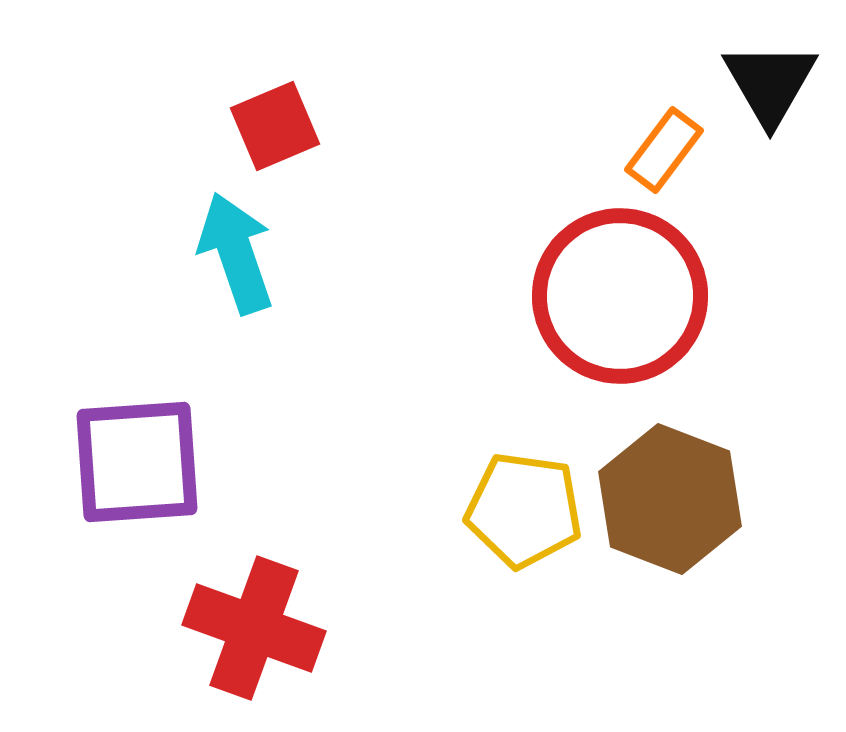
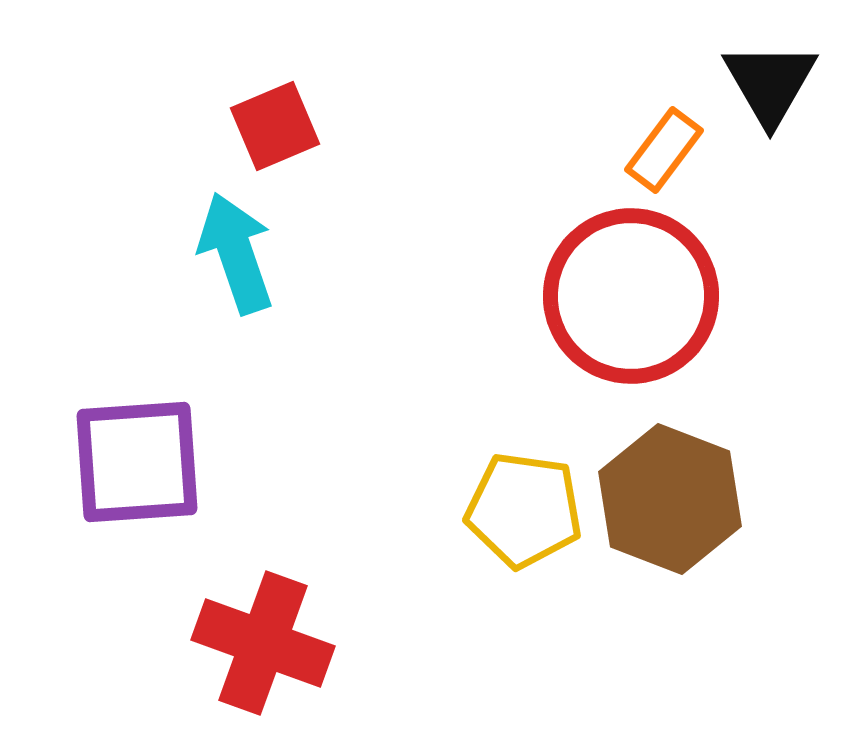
red circle: moved 11 px right
red cross: moved 9 px right, 15 px down
